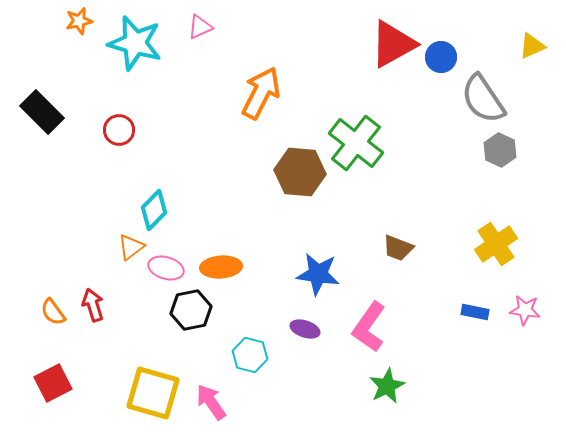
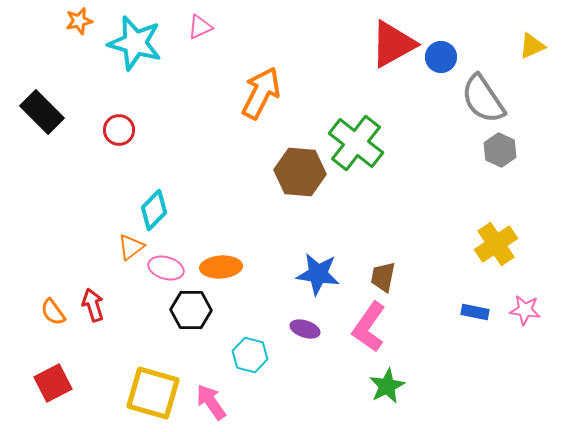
brown trapezoid: moved 15 px left, 29 px down; rotated 80 degrees clockwise
black hexagon: rotated 12 degrees clockwise
